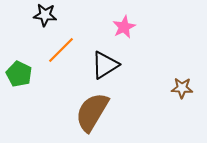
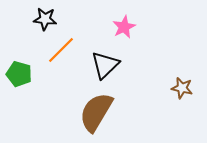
black star: moved 4 px down
black triangle: rotated 12 degrees counterclockwise
green pentagon: rotated 10 degrees counterclockwise
brown star: rotated 10 degrees clockwise
brown semicircle: moved 4 px right
